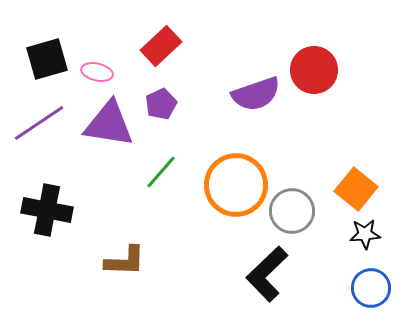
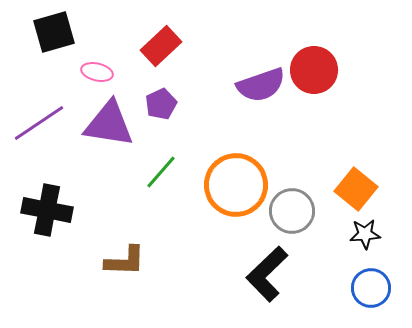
black square: moved 7 px right, 27 px up
purple semicircle: moved 5 px right, 9 px up
